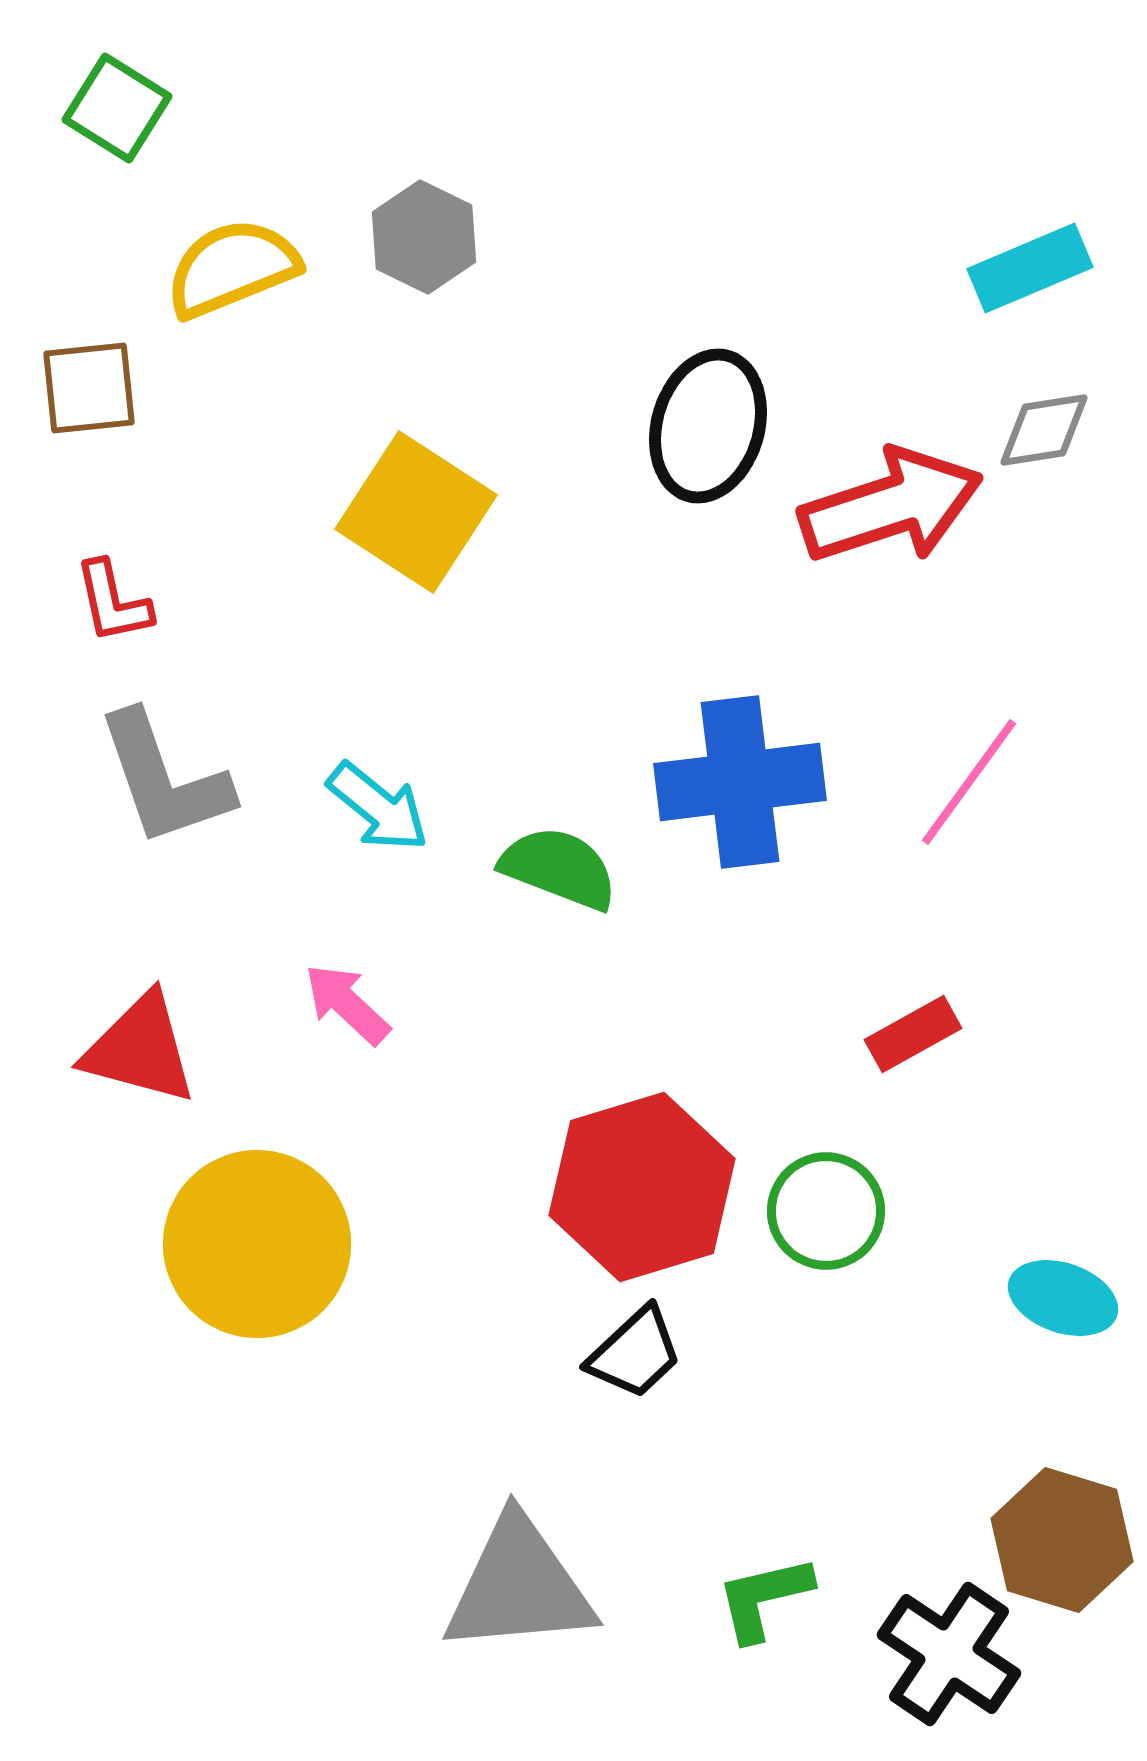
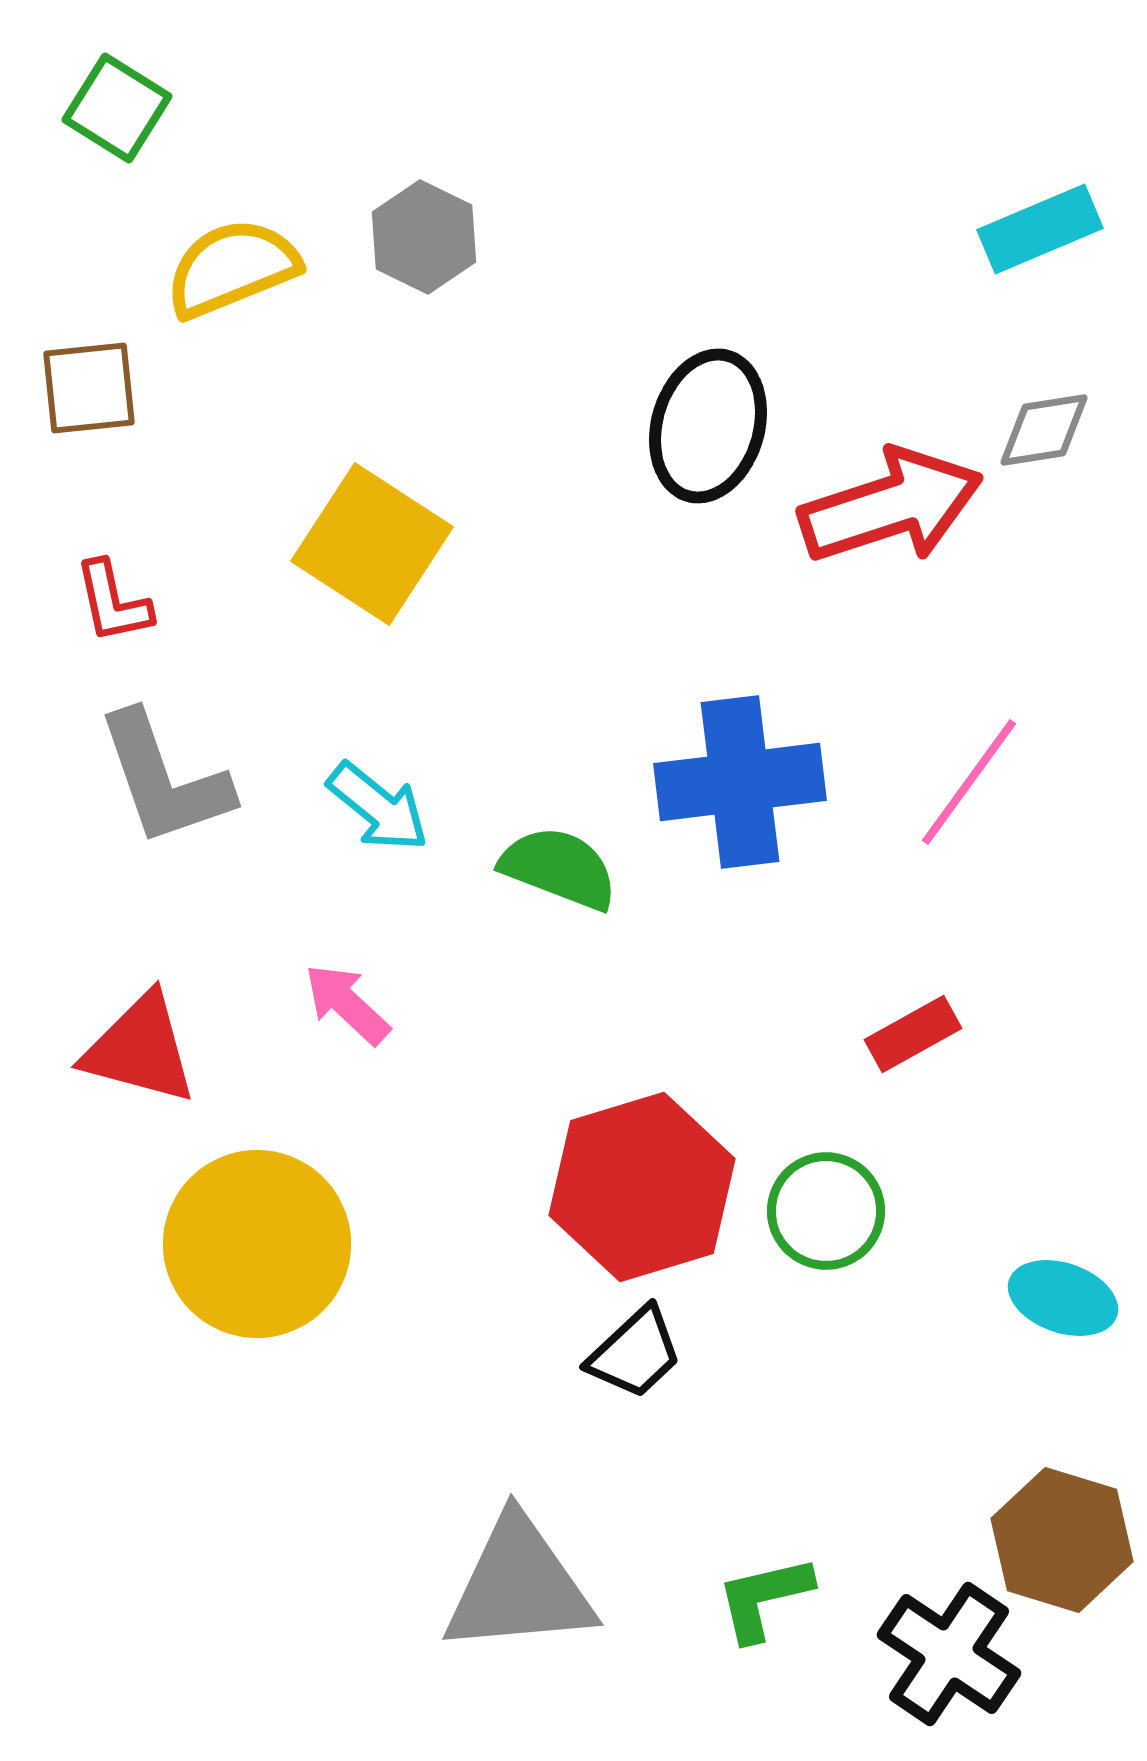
cyan rectangle: moved 10 px right, 39 px up
yellow square: moved 44 px left, 32 px down
